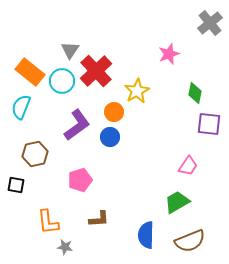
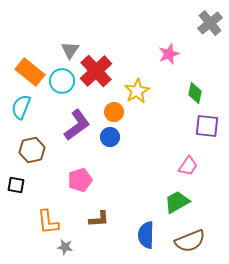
purple square: moved 2 px left, 2 px down
brown hexagon: moved 3 px left, 4 px up
